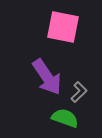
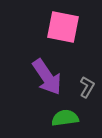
gray L-shape: moved 8 px right, 5 px up; rotated 15 degrees counterclockwise
green semicircle: rotated 28 degrees counterclockwise
